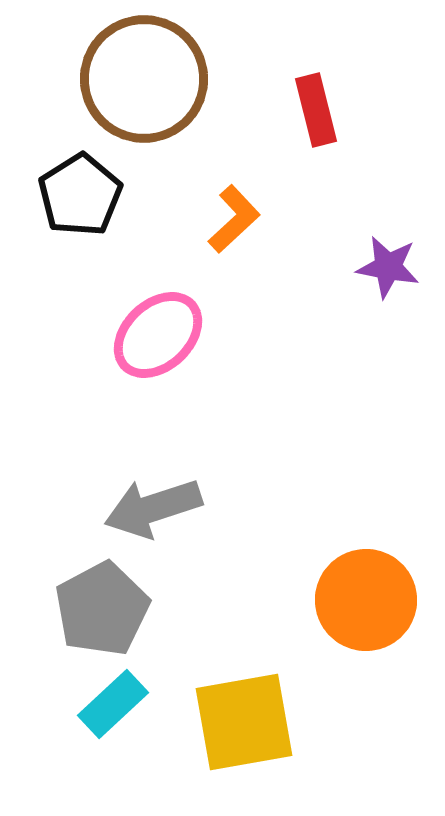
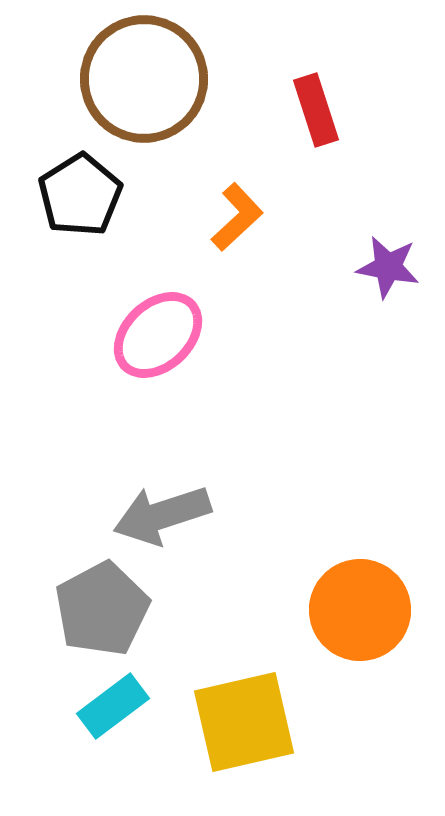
red rectangle: rotated 4 degrees counterclockwise
orange L-shape: moved 3 px right, 2 px up
gray arrow: moved 9 px right, 7 px down
orange circle: moved 6 px left, 10 px down
cyan rectangle: moved 2 px down; rotated 6 degrees clockwise
yellow square: rotated 3 degrees counterclockwise
